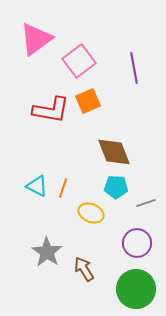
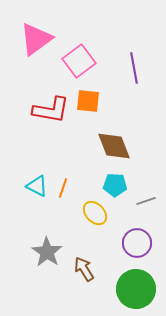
orange square: rotated 30 degrees clockwise
brown diamond: moved 6 px up
cyan pentagon: moved 1 px left, 2 px up
gray line: moved 2 px up
yellow ellipse: moved 4 px right; rotated 25 degrees clockwise
